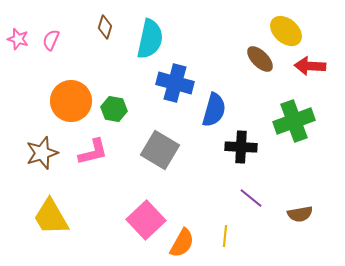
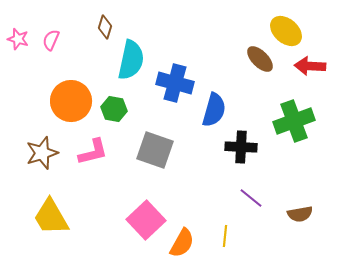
cyan semicircle: moved 19 px left, 21 px down
gray square: moved 5 px left; rotated 12 degrees counterclockwise
